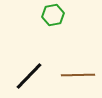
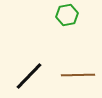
green hexagon: moved 14 px right
